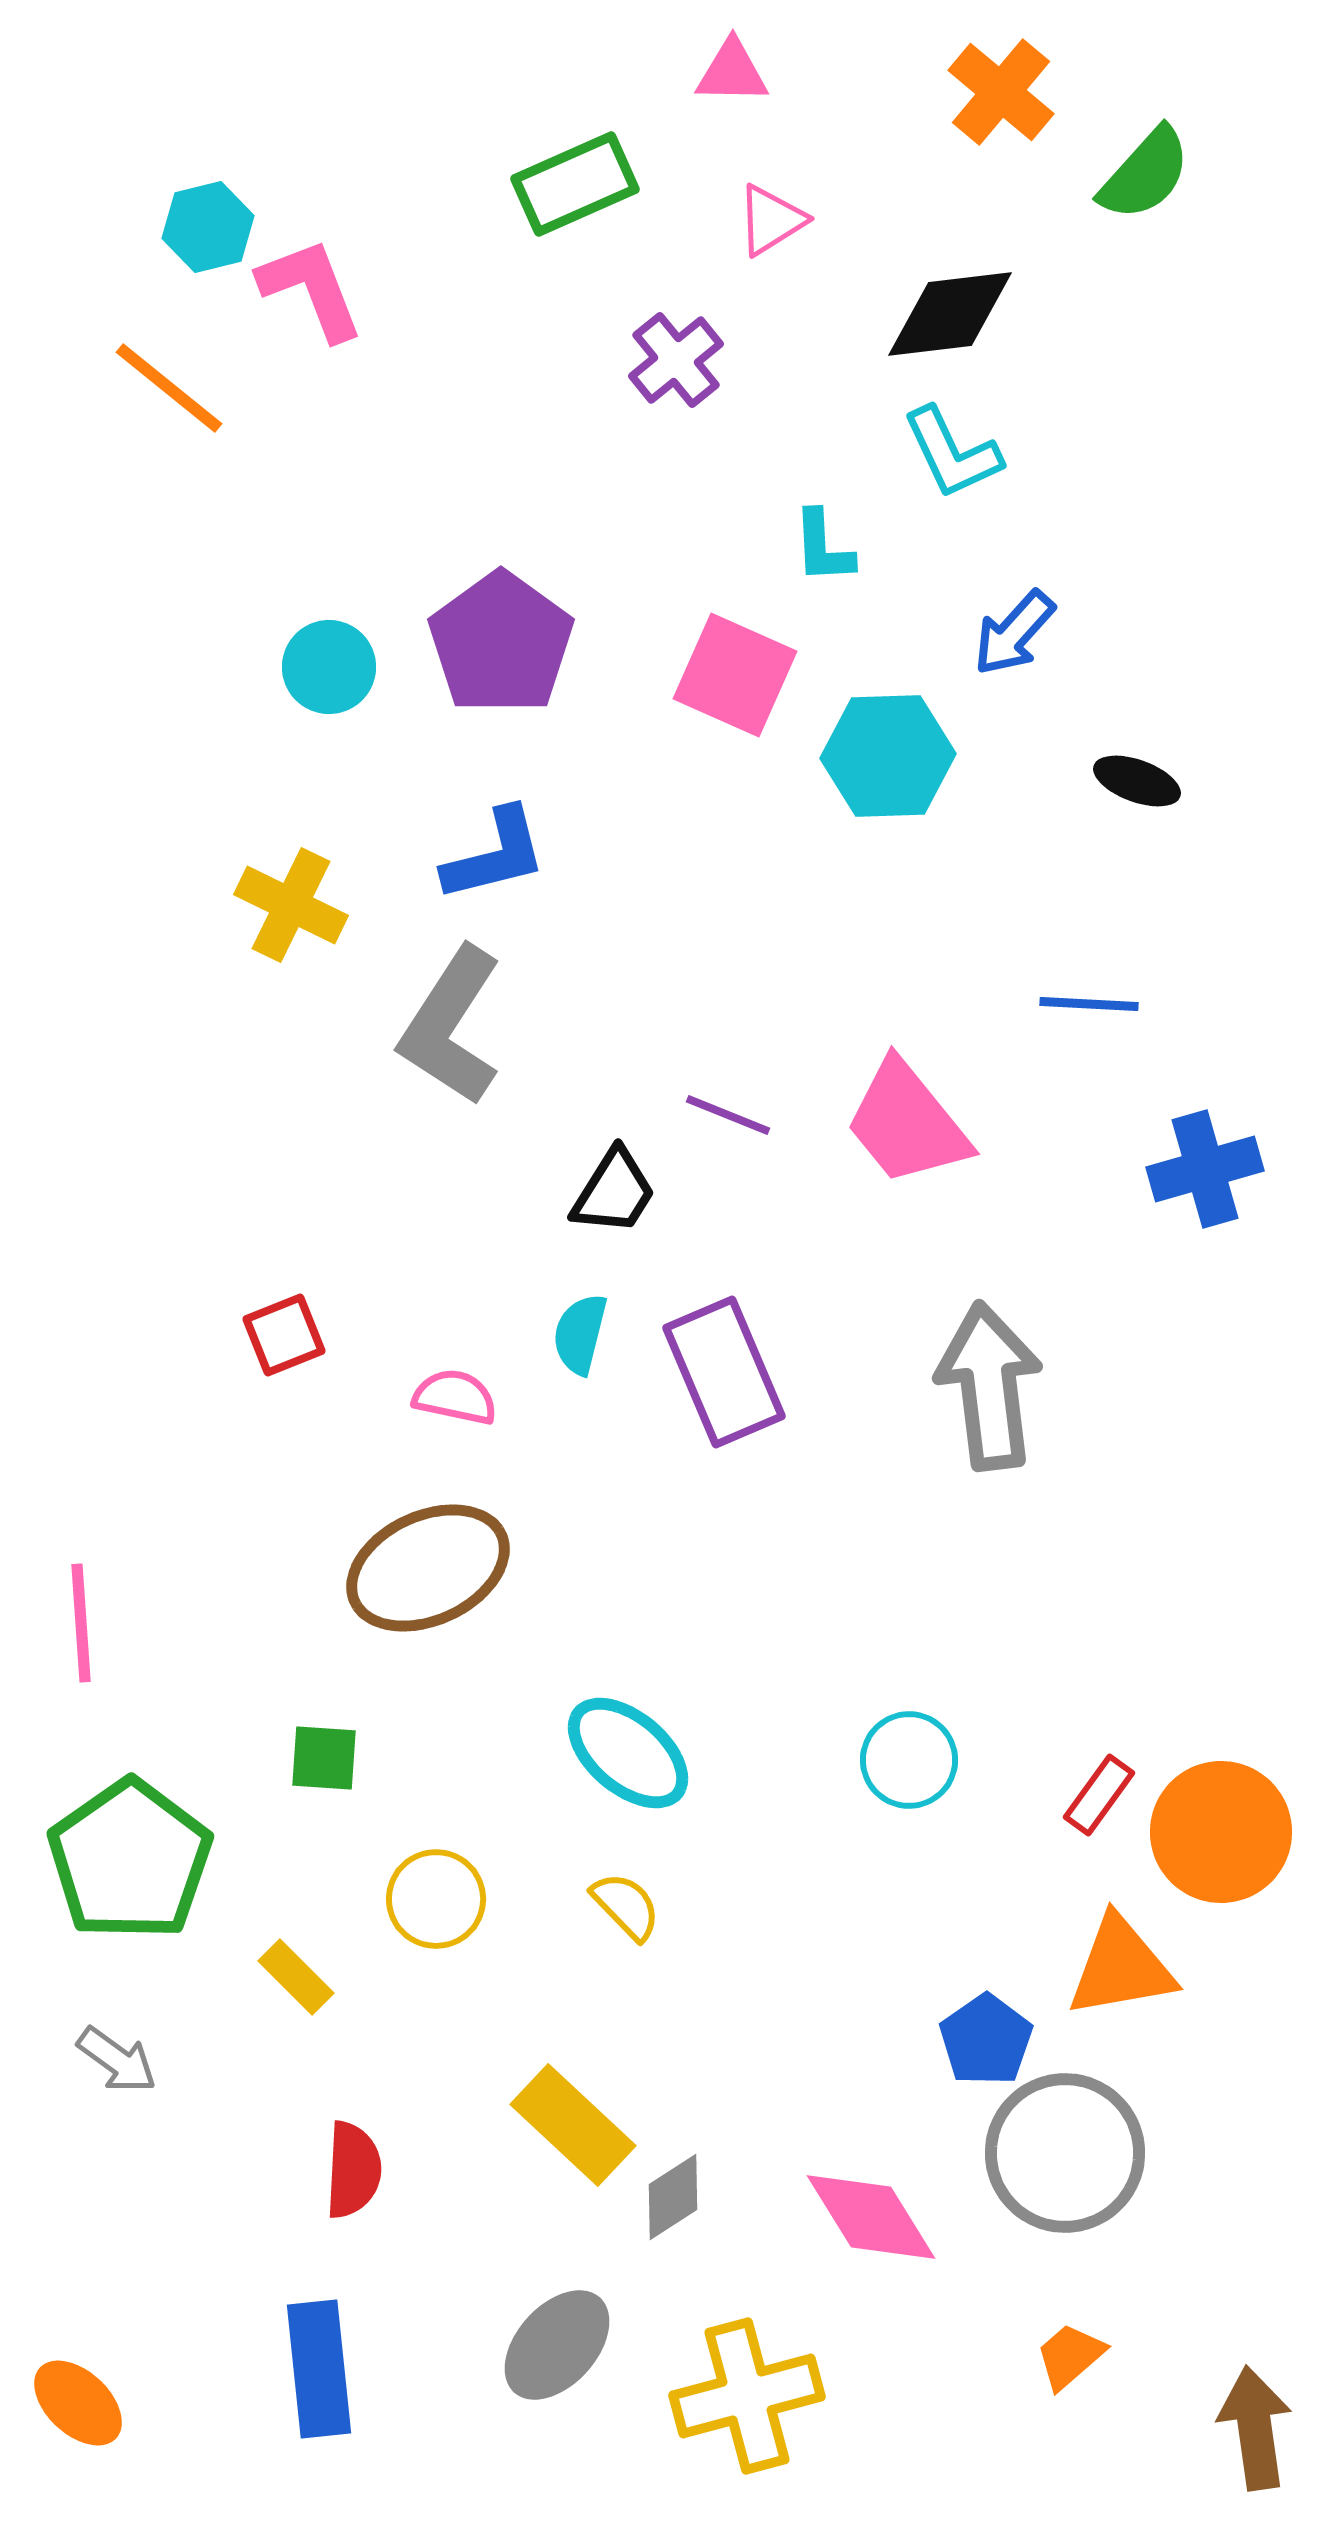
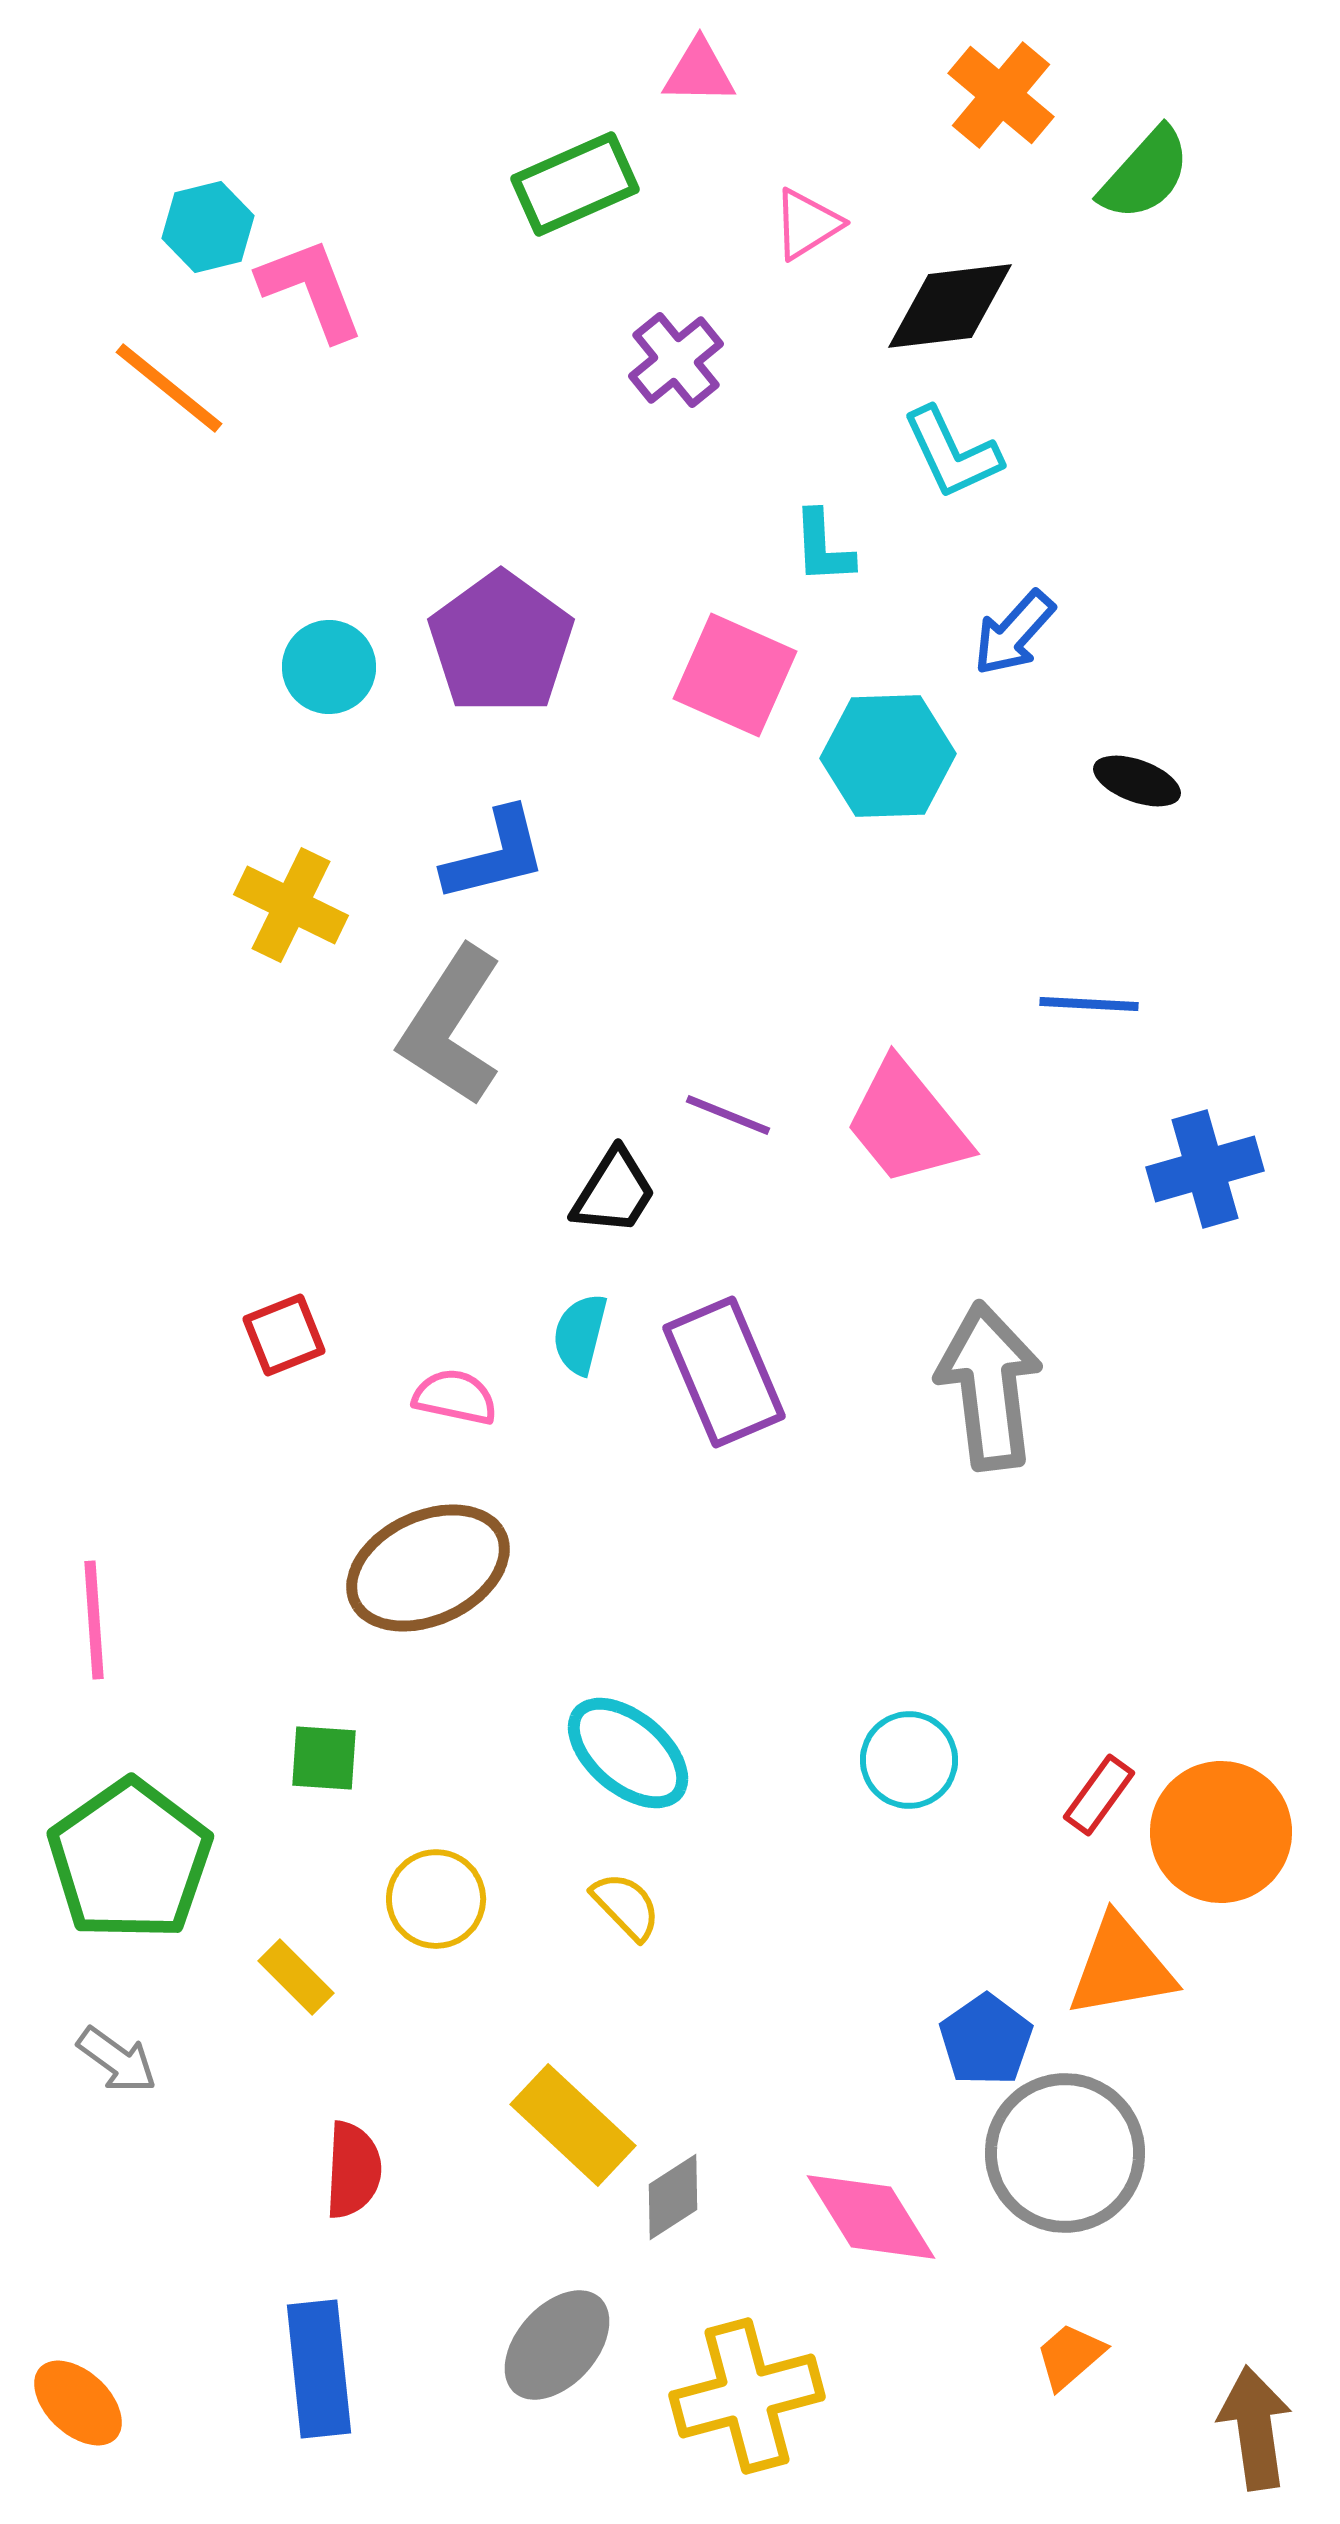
pink triangle at (732, 72): moved 33 px left
orange cross at (1001, 92): moved 3 px down
pink triangle at (771, 220): moved 36 px right, 4 px down
black diamond at (950, 314): moved 8 px up
pink line at (81, 1623): moved 13 px right, 3 px up
